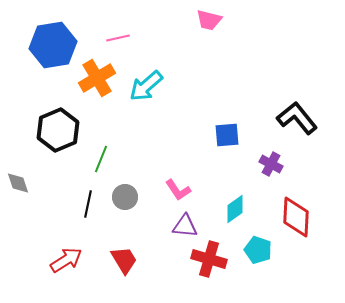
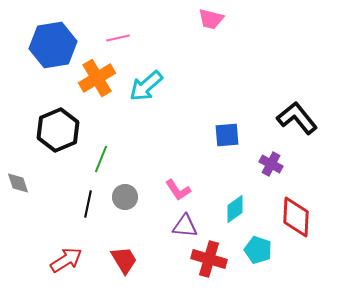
pink trapezoid: moved 2 px right, 1 px up
